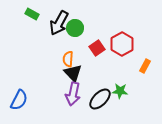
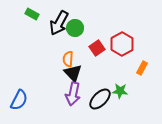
orange rectangle: moved 3 px left, 2 px down
